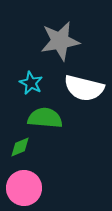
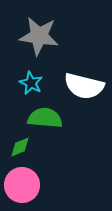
gray star: moved 21 px left, 5 px up; rotated 18 degrees clockwise
white semicircle: moved 2 px up
pink circle: moved 2 px left, 3 px up
